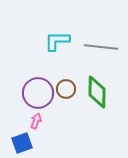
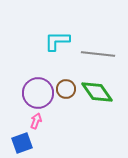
gray line: moved 3 px left, 7 px down
green diamond: rotated 36 degrees counterclockwise
